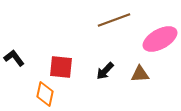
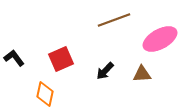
red square: moved 8 px up; rotated 30 degrees counterclockwise
brown triangle: moved 2 px right
